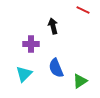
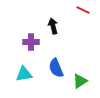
purple cross: moved 2 px up
cyan triangle: rotated 36 degrees clockwise
